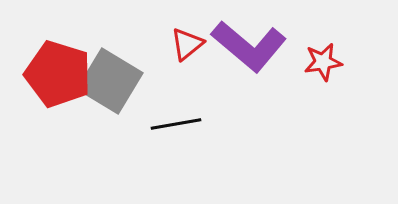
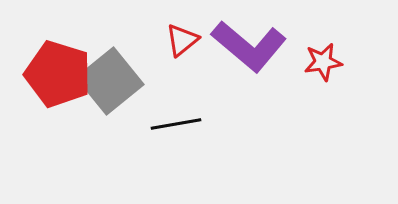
red triangle: moved 5 px left, 4 px up
gray square: rotated 20 degrees clockwise
